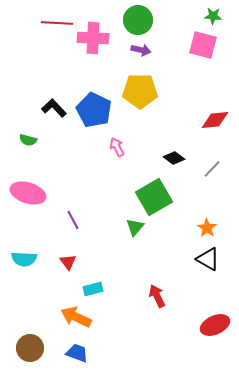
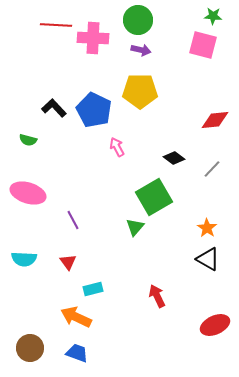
red line: moved 1 px left, 2 px down
